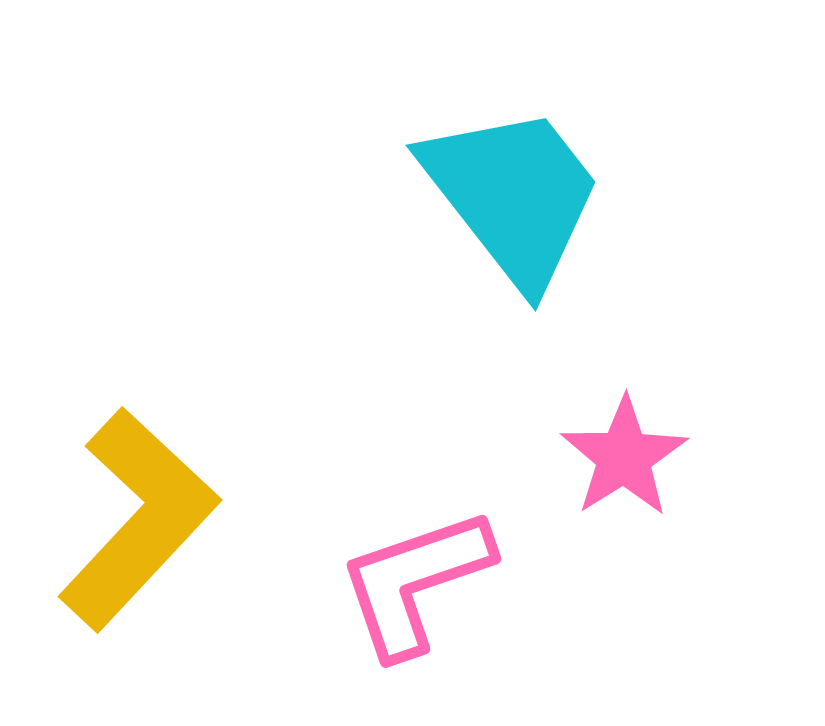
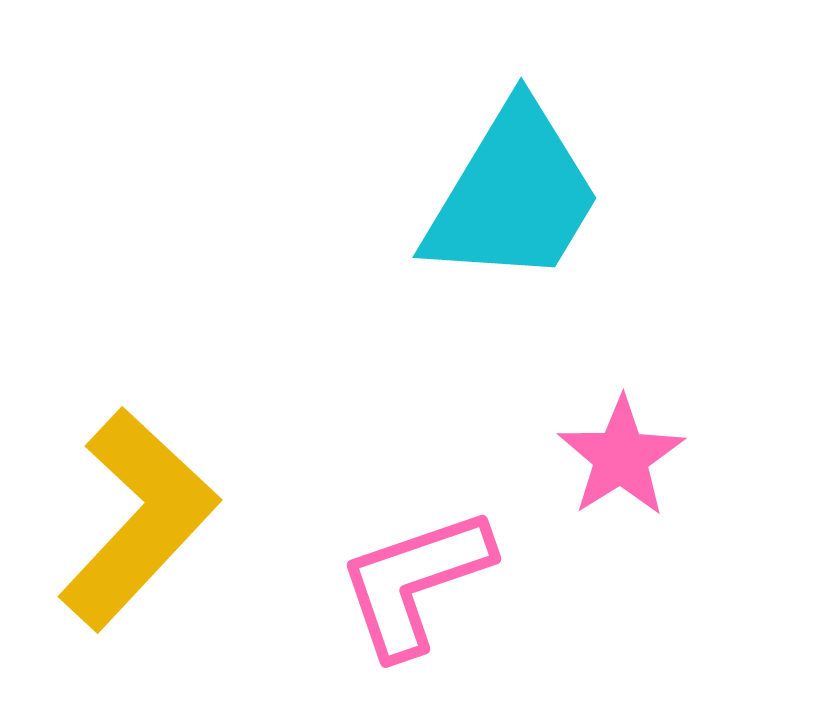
cyan trapezoid: rotated 69 degrees clockwise
pink star: moved 3 px left
